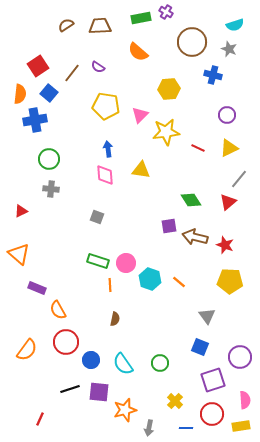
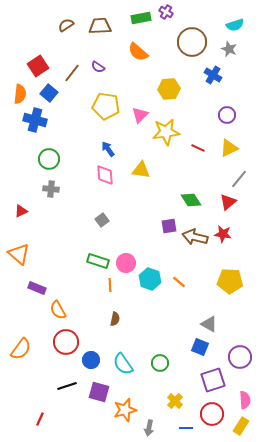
blue cross at (213, 75): rotated 18 degrees clockwise
blue cross at (35, 120): rotated 25 degrees clockwise
blue arrow at (108, 149): rotated 28 degrees counterclockwise
gray square at (97, 217): moved 5 px right, 3 px down; rotated 32 degrees clockwise
red star at (225, 245): moved 2 px left, 11 px up; rotated 12 degrees counterclockwise
gray triangle at (207, 316): moved 2 px right, 8 px down; rotated 24 degrees counterclockwise
orange semicircle at (27, 350): moved 6 px left, 1 px up
black line at (70, 389): moved 3 px left, 3 px up
purple square at (99, 392): rotated 10 degrees clockwise
yellow rectangle at (241, 426): rotated 48 degrees counterclockwise
